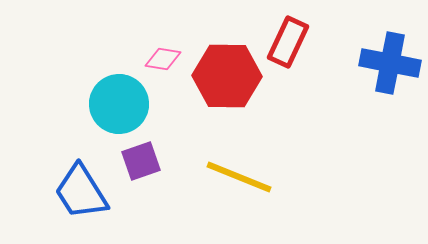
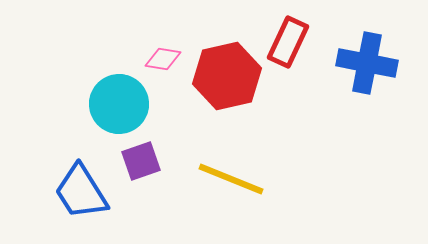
blue cross: moved 23 px left
red hexagon: rotated 14 degrees counterclockwise
yellow line: moved 8 px left, 2 px down
